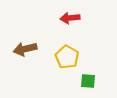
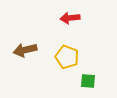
brown arrow: moved 1 px down
yellow pentagon: rotated 10 degrees counterclockwise
